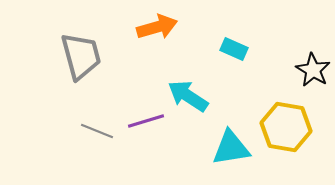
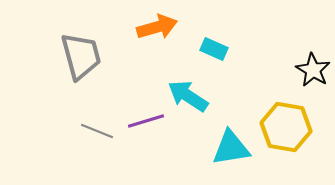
cyan rectangle: moved 20 px left
